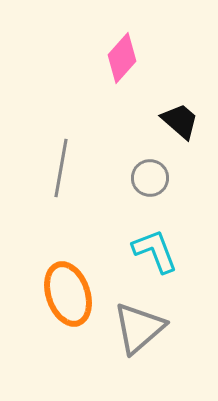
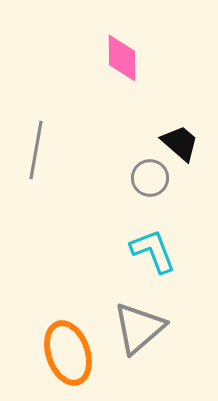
pink diamond: rotated 42 degrees counterclockwise
black trapezoid: moved 22 px down
gray line: moved 25 px left, 18 px up
cyan L-shape: moved 2 px left
orange ellipse: moved 59 px down
